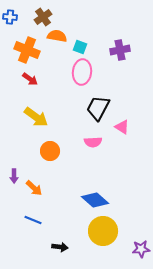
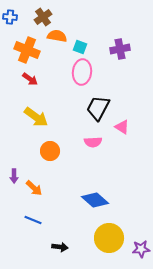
purple cross: moved 1 px up
yellow circle: moved 6 px right, 7 px down
